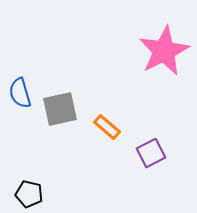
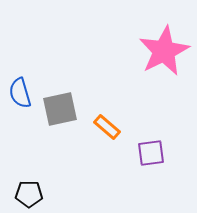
purple square: rotated 20 degrees clockwise
black pentagon: rotated 12 degrees counterclockwise
